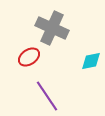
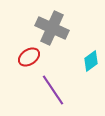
cyan diamond: rotated 25 degrees counterclockwise
purple line: moved 6 px right, 6 px up
